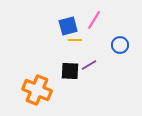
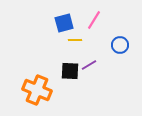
blue square: moved 4 px left, 3 px up
